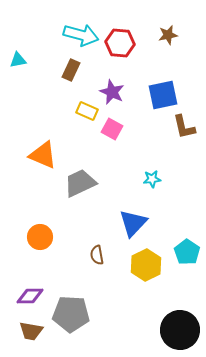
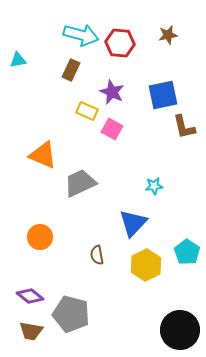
cyan star: moved 2 px right, 7 px down
purple diamond: rotated 40 degrees clockwise
gray pentagon: rotated 12 degrees clockwise
